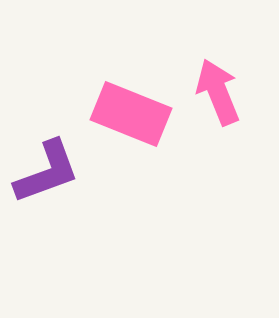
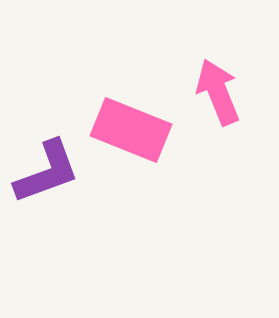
pink rectangle: moved 16 px down
